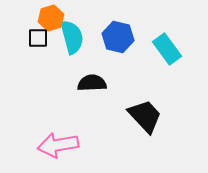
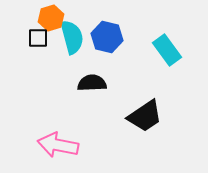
blue hexagon: moved 11 px left
cyan rectangle: moved 1 px down
black trapezoid: rotated 99 degrees clockwise
pink arrow: rotated 21 degrees clockwise
